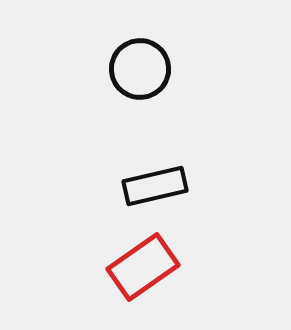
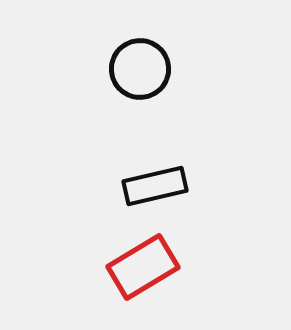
red rectangle: rotated 4 degrees clockwise
